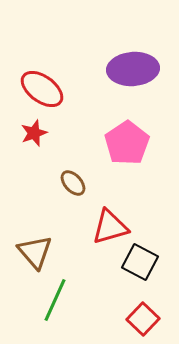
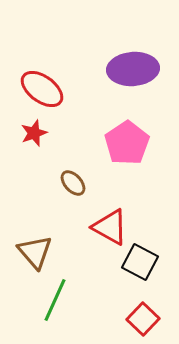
red triangle: rotated 45 degrees clockwise
